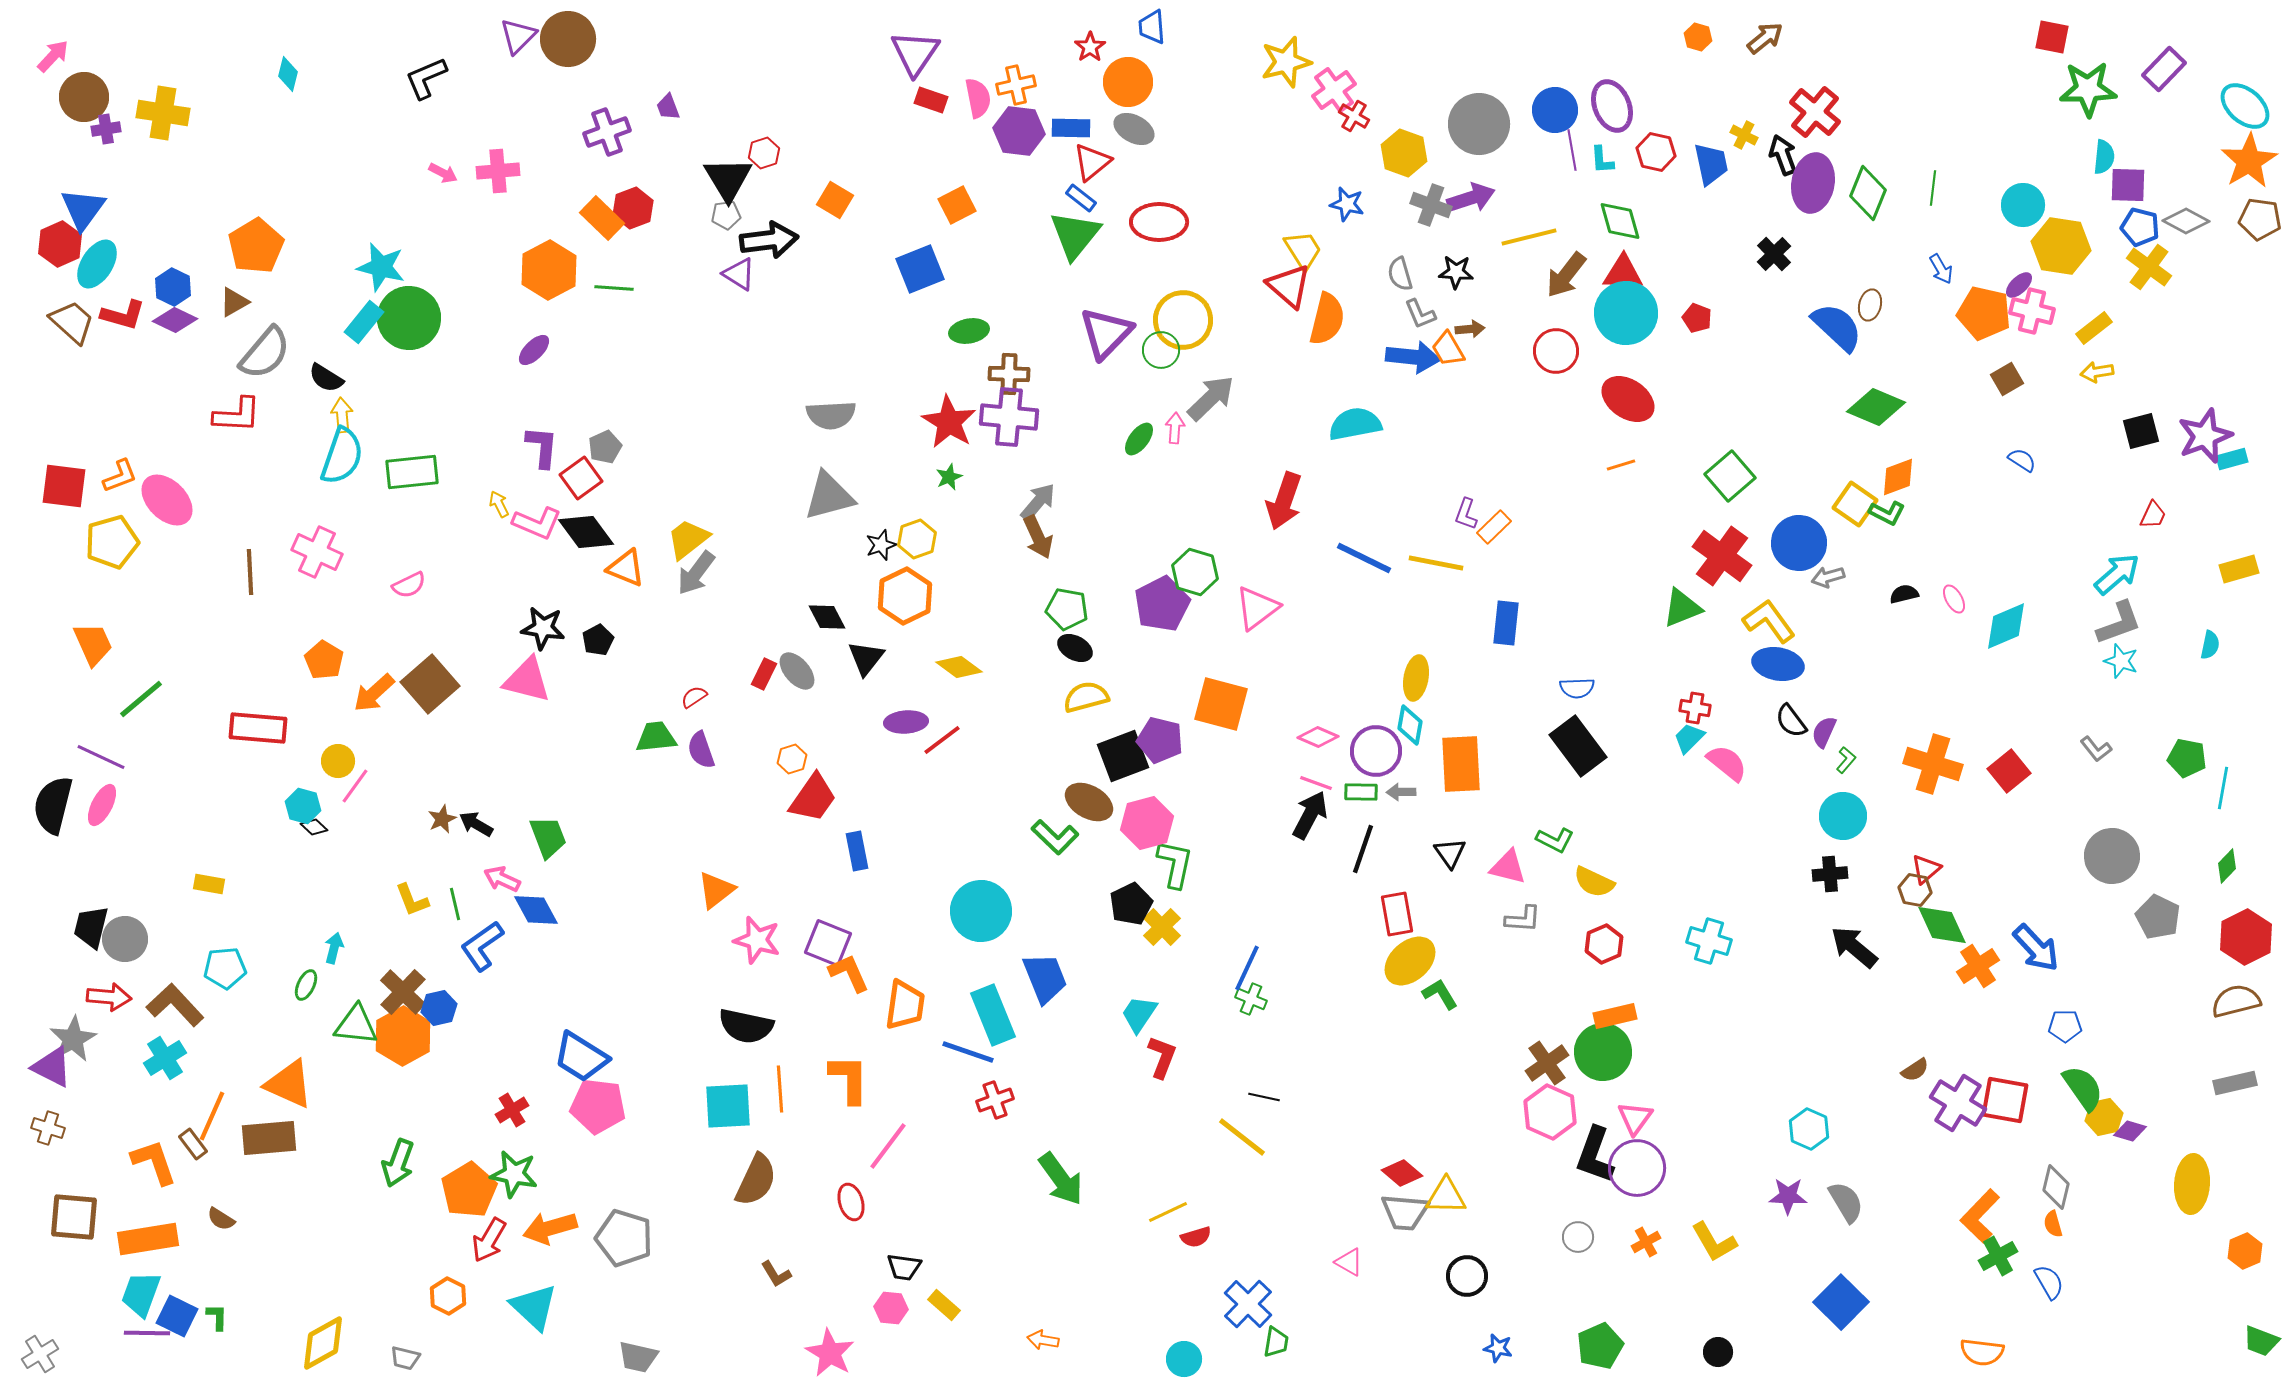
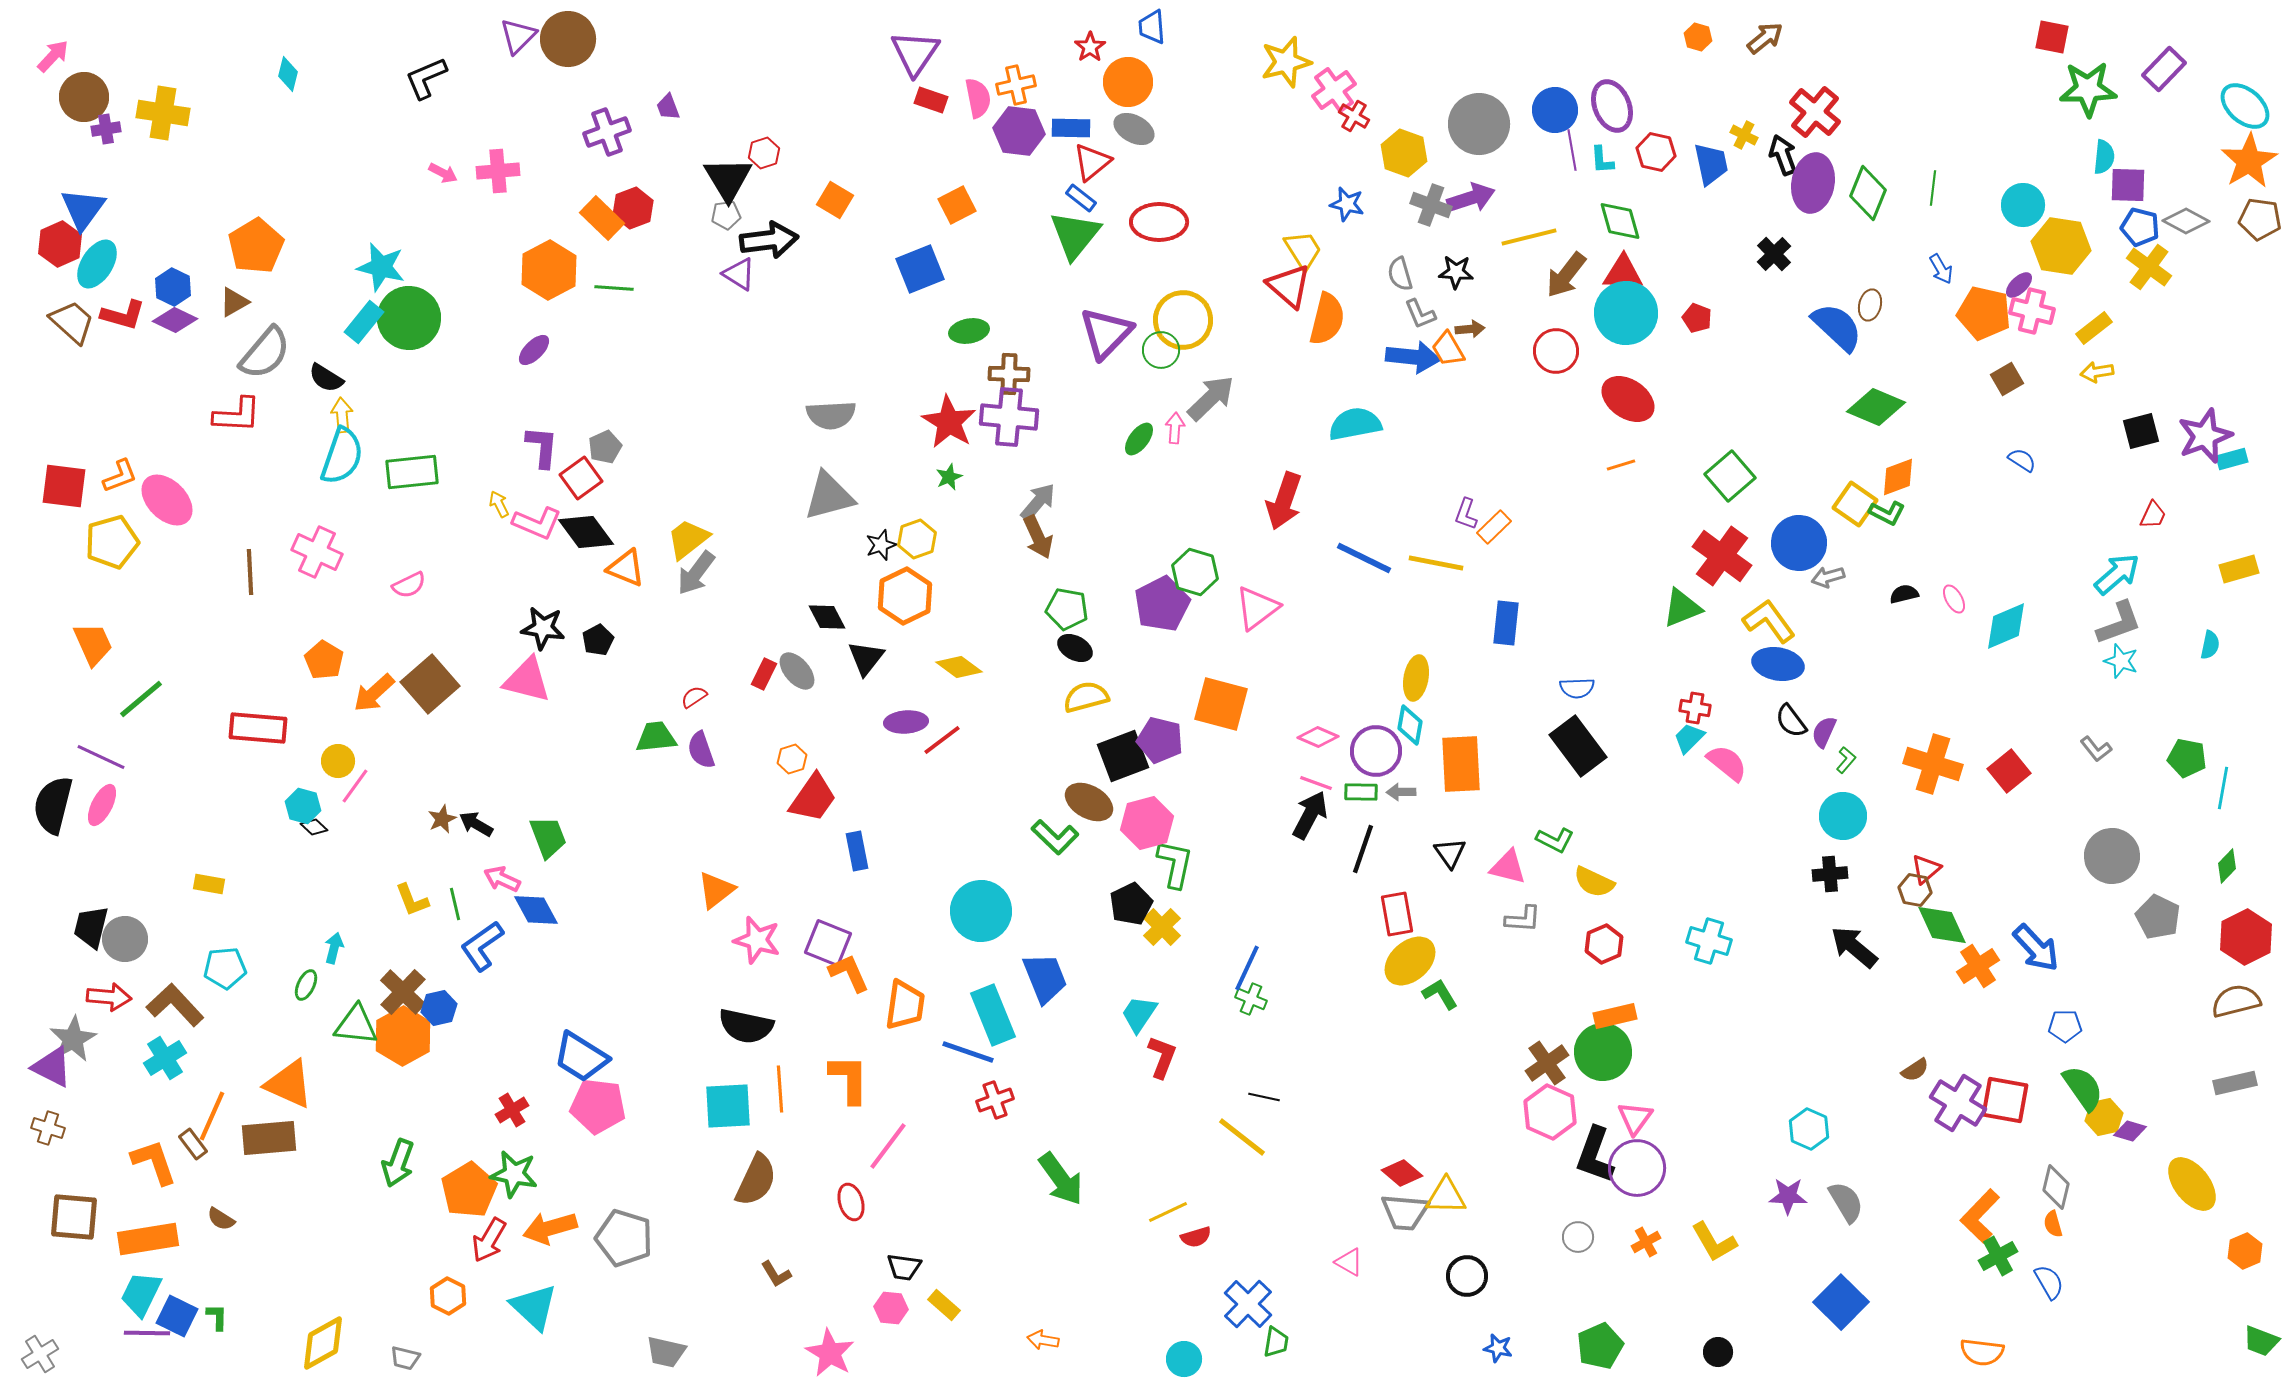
yellow ellipse at (2192, 1184): rotated 42 degrees counterclockwise
cyan trapezoid at (141, 1294): rotated 6 degrees clockwise
gray trapezoid at (638, 1357): moved 28 px right, 5 px up
